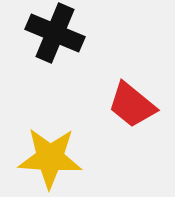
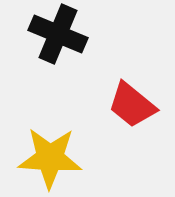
black cross: moved 3 px right, 1 px down
